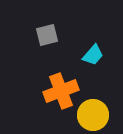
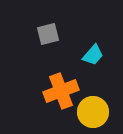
gray square: moved 1 px right, 1 px up
yellow circle: moved 3 px up
